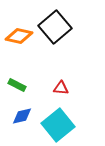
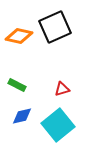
black square: rotated 16 degrees clockwise
red triangle: moved 1 px right, 1 px down; rotated 21 degrees counterclockwise
